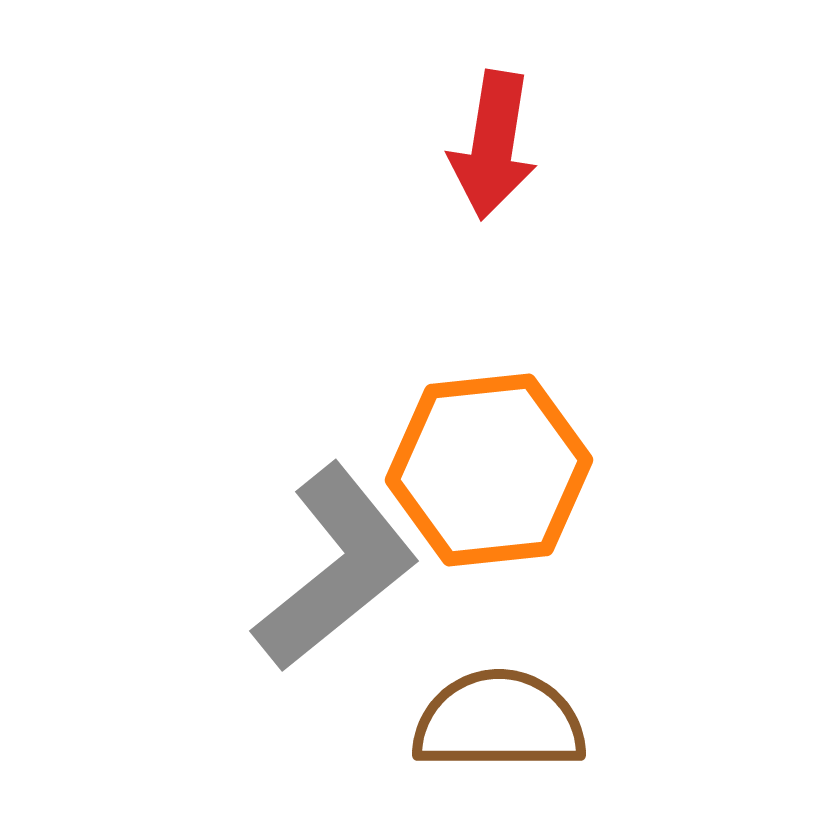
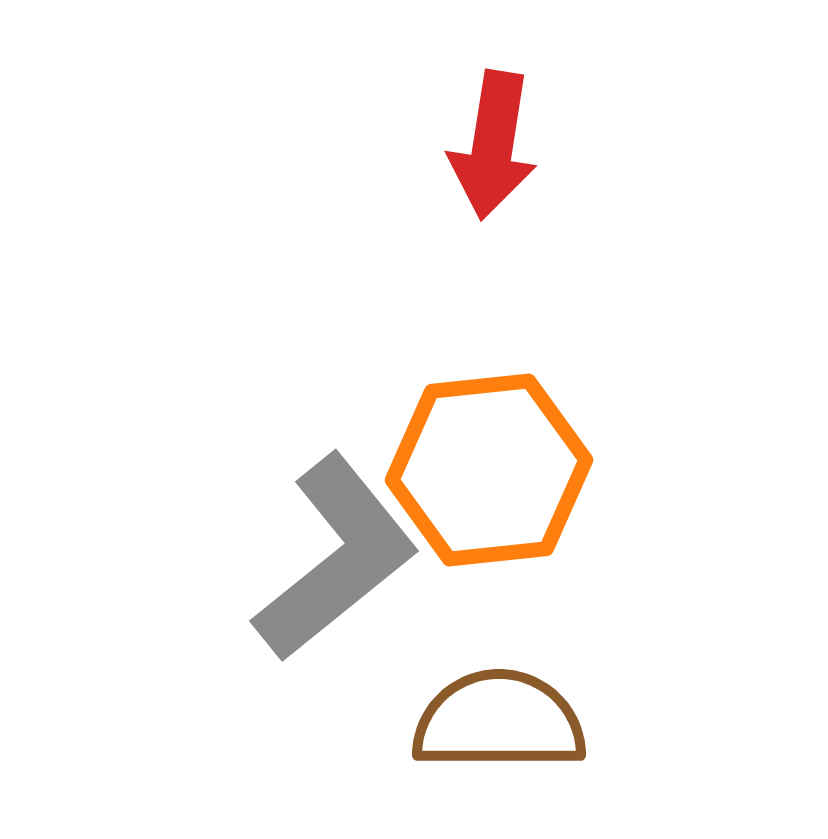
gray L-shape: moved 10 px up
